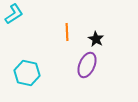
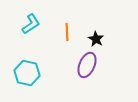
cyan L-shape: moved 17 px right, 10 px down
